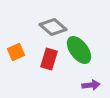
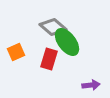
green ellipse: moved 12 px left, 8 px up
